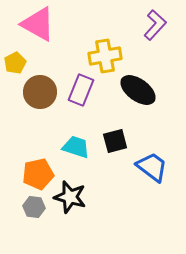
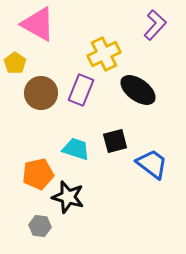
yellow cross: moved 1 px left, 2 px up; rotated 16 degrees counterclockwise
yellow pentagon: rotated 10 degrees counterclockwise
brown circle: moved 1 px right, 1 px down
cyan trapezoid: moved 2 px down
blue trapezoid: moved 3 px up
black star: moved 2 px left
gray hexagon: moved 6 px right, 19 px down
